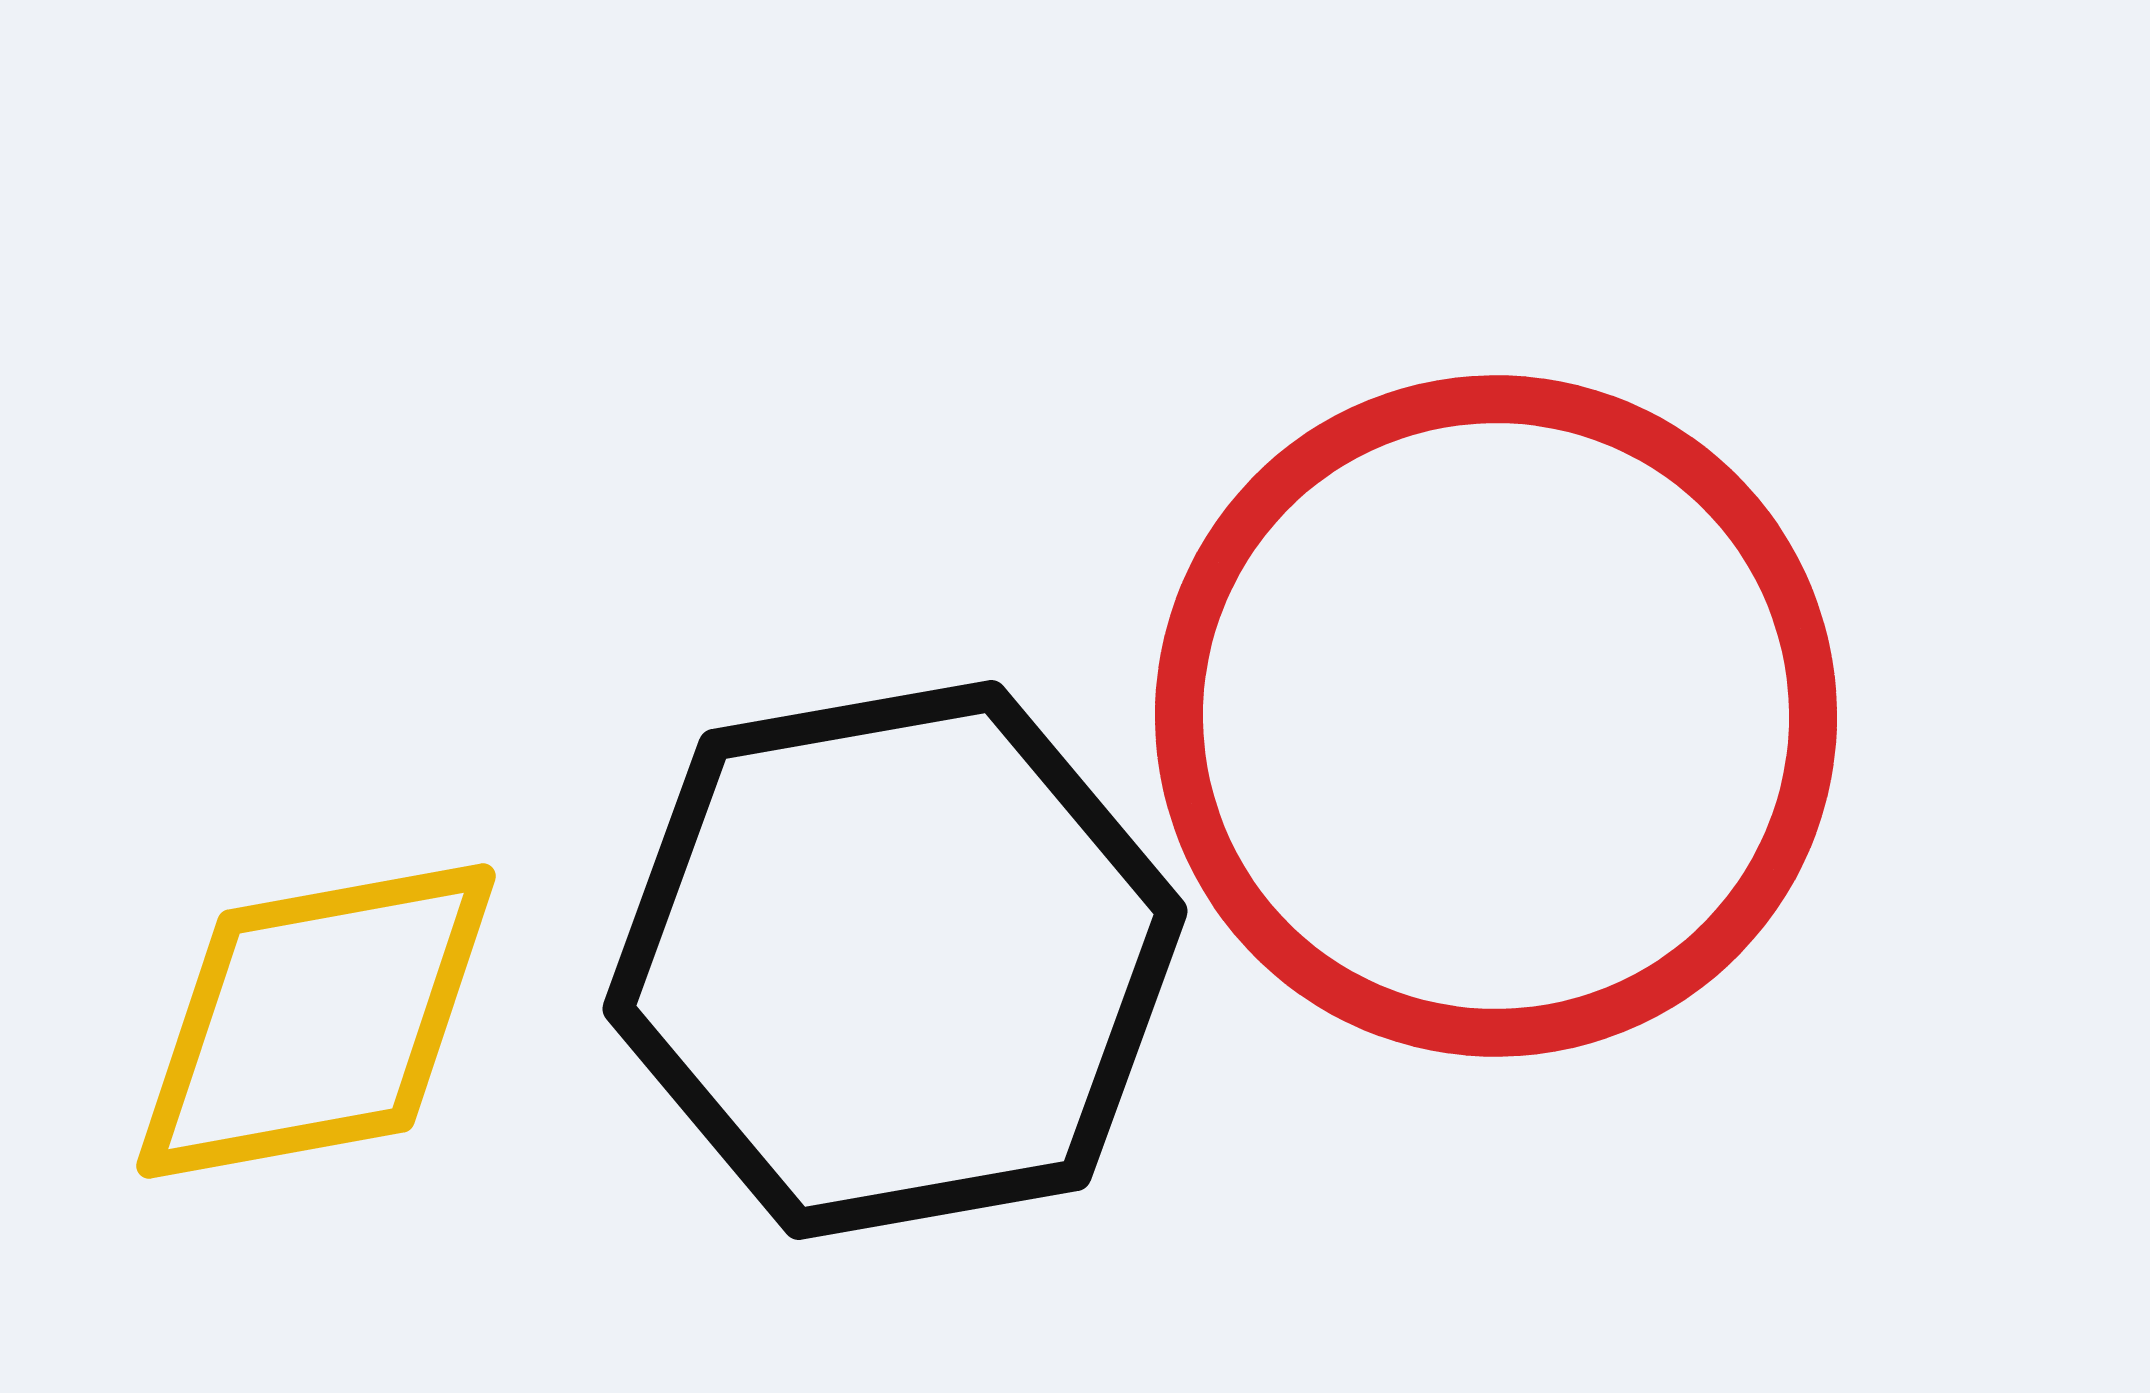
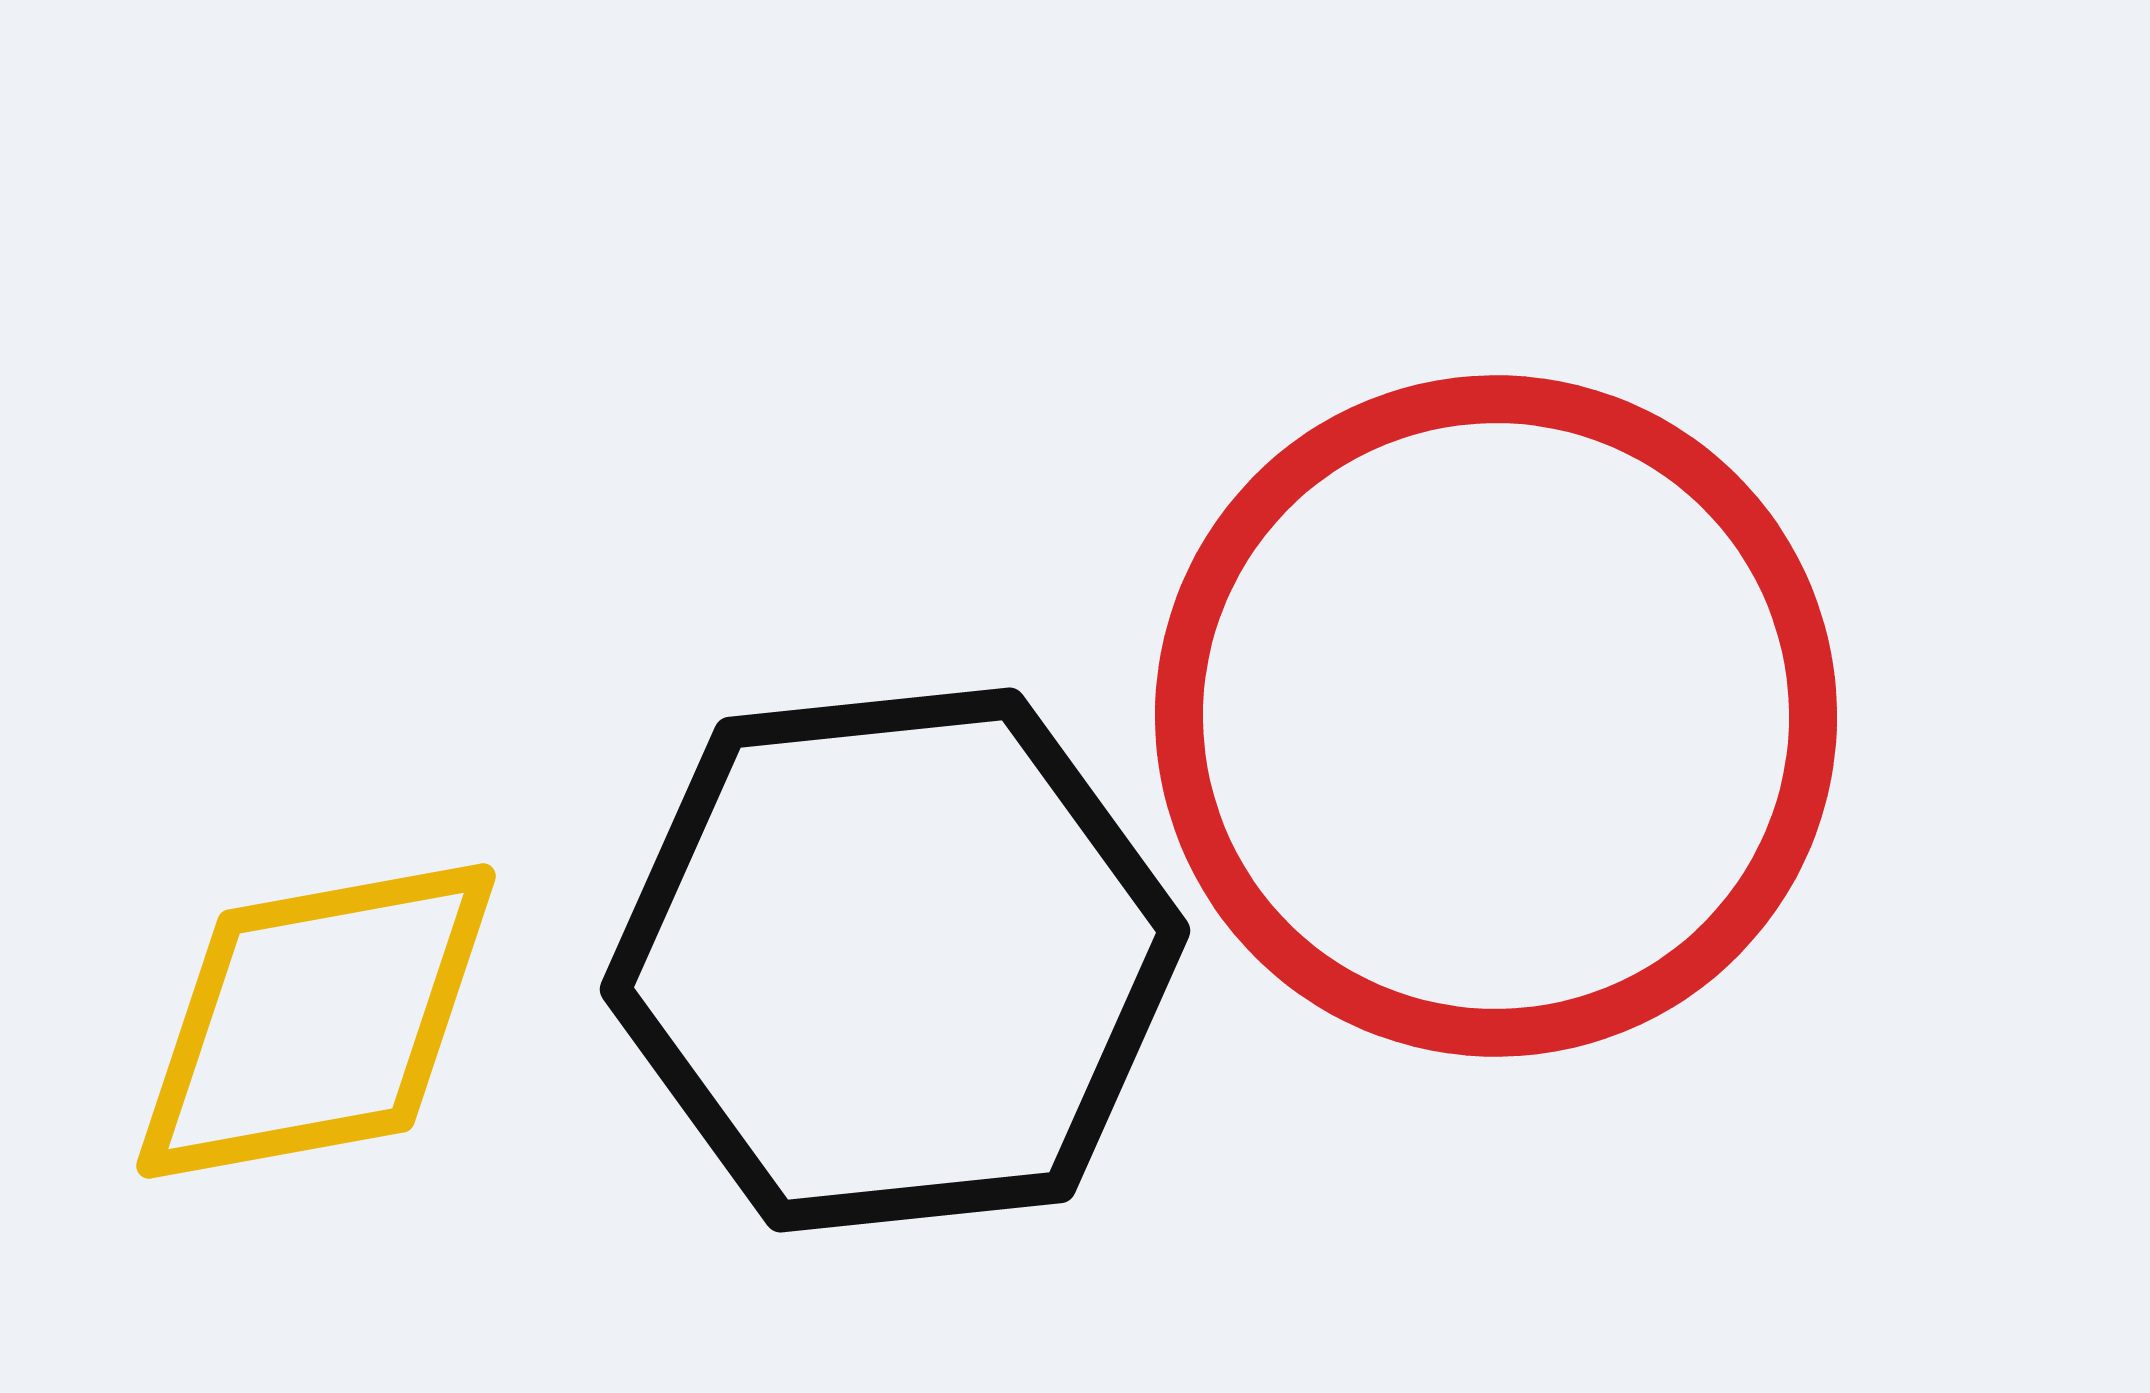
black hexagon: rotated 4 degrees clockwise
